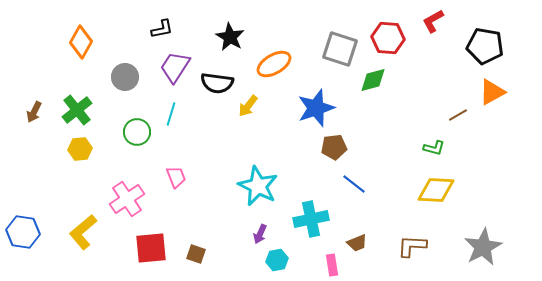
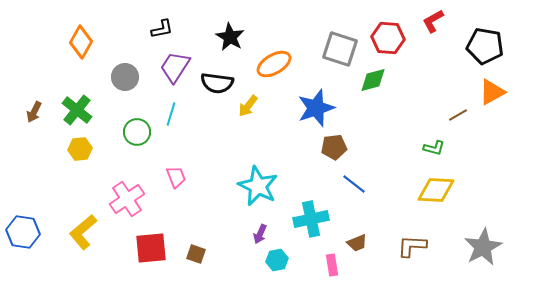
green cross: rotated 12 degrees counterclockwise
